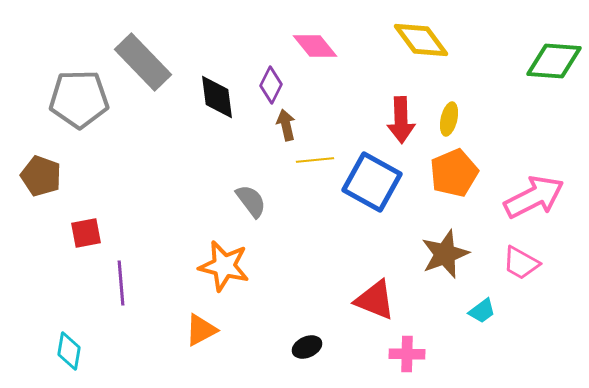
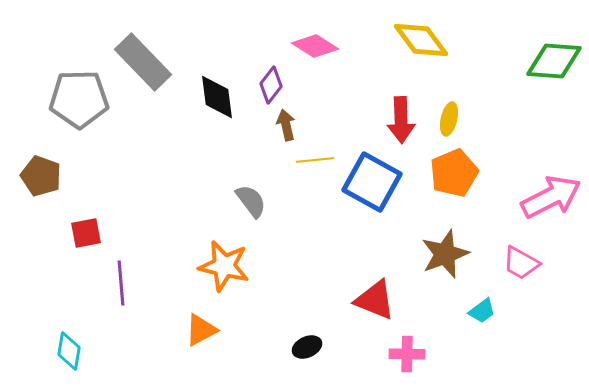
pink diamond: rotated 18 degrees counterclockwise
purple diamond: rotated 12 degrees clockwise
pink arrow: moved 17 px right
